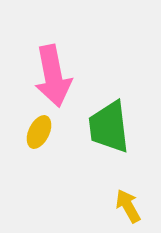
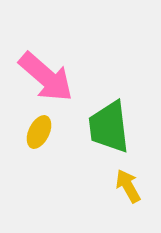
pink arrow: moved 7 px left, 1 px down; rotated 38 degrees counterclockwise
yellow arrow: moved 20 px up
